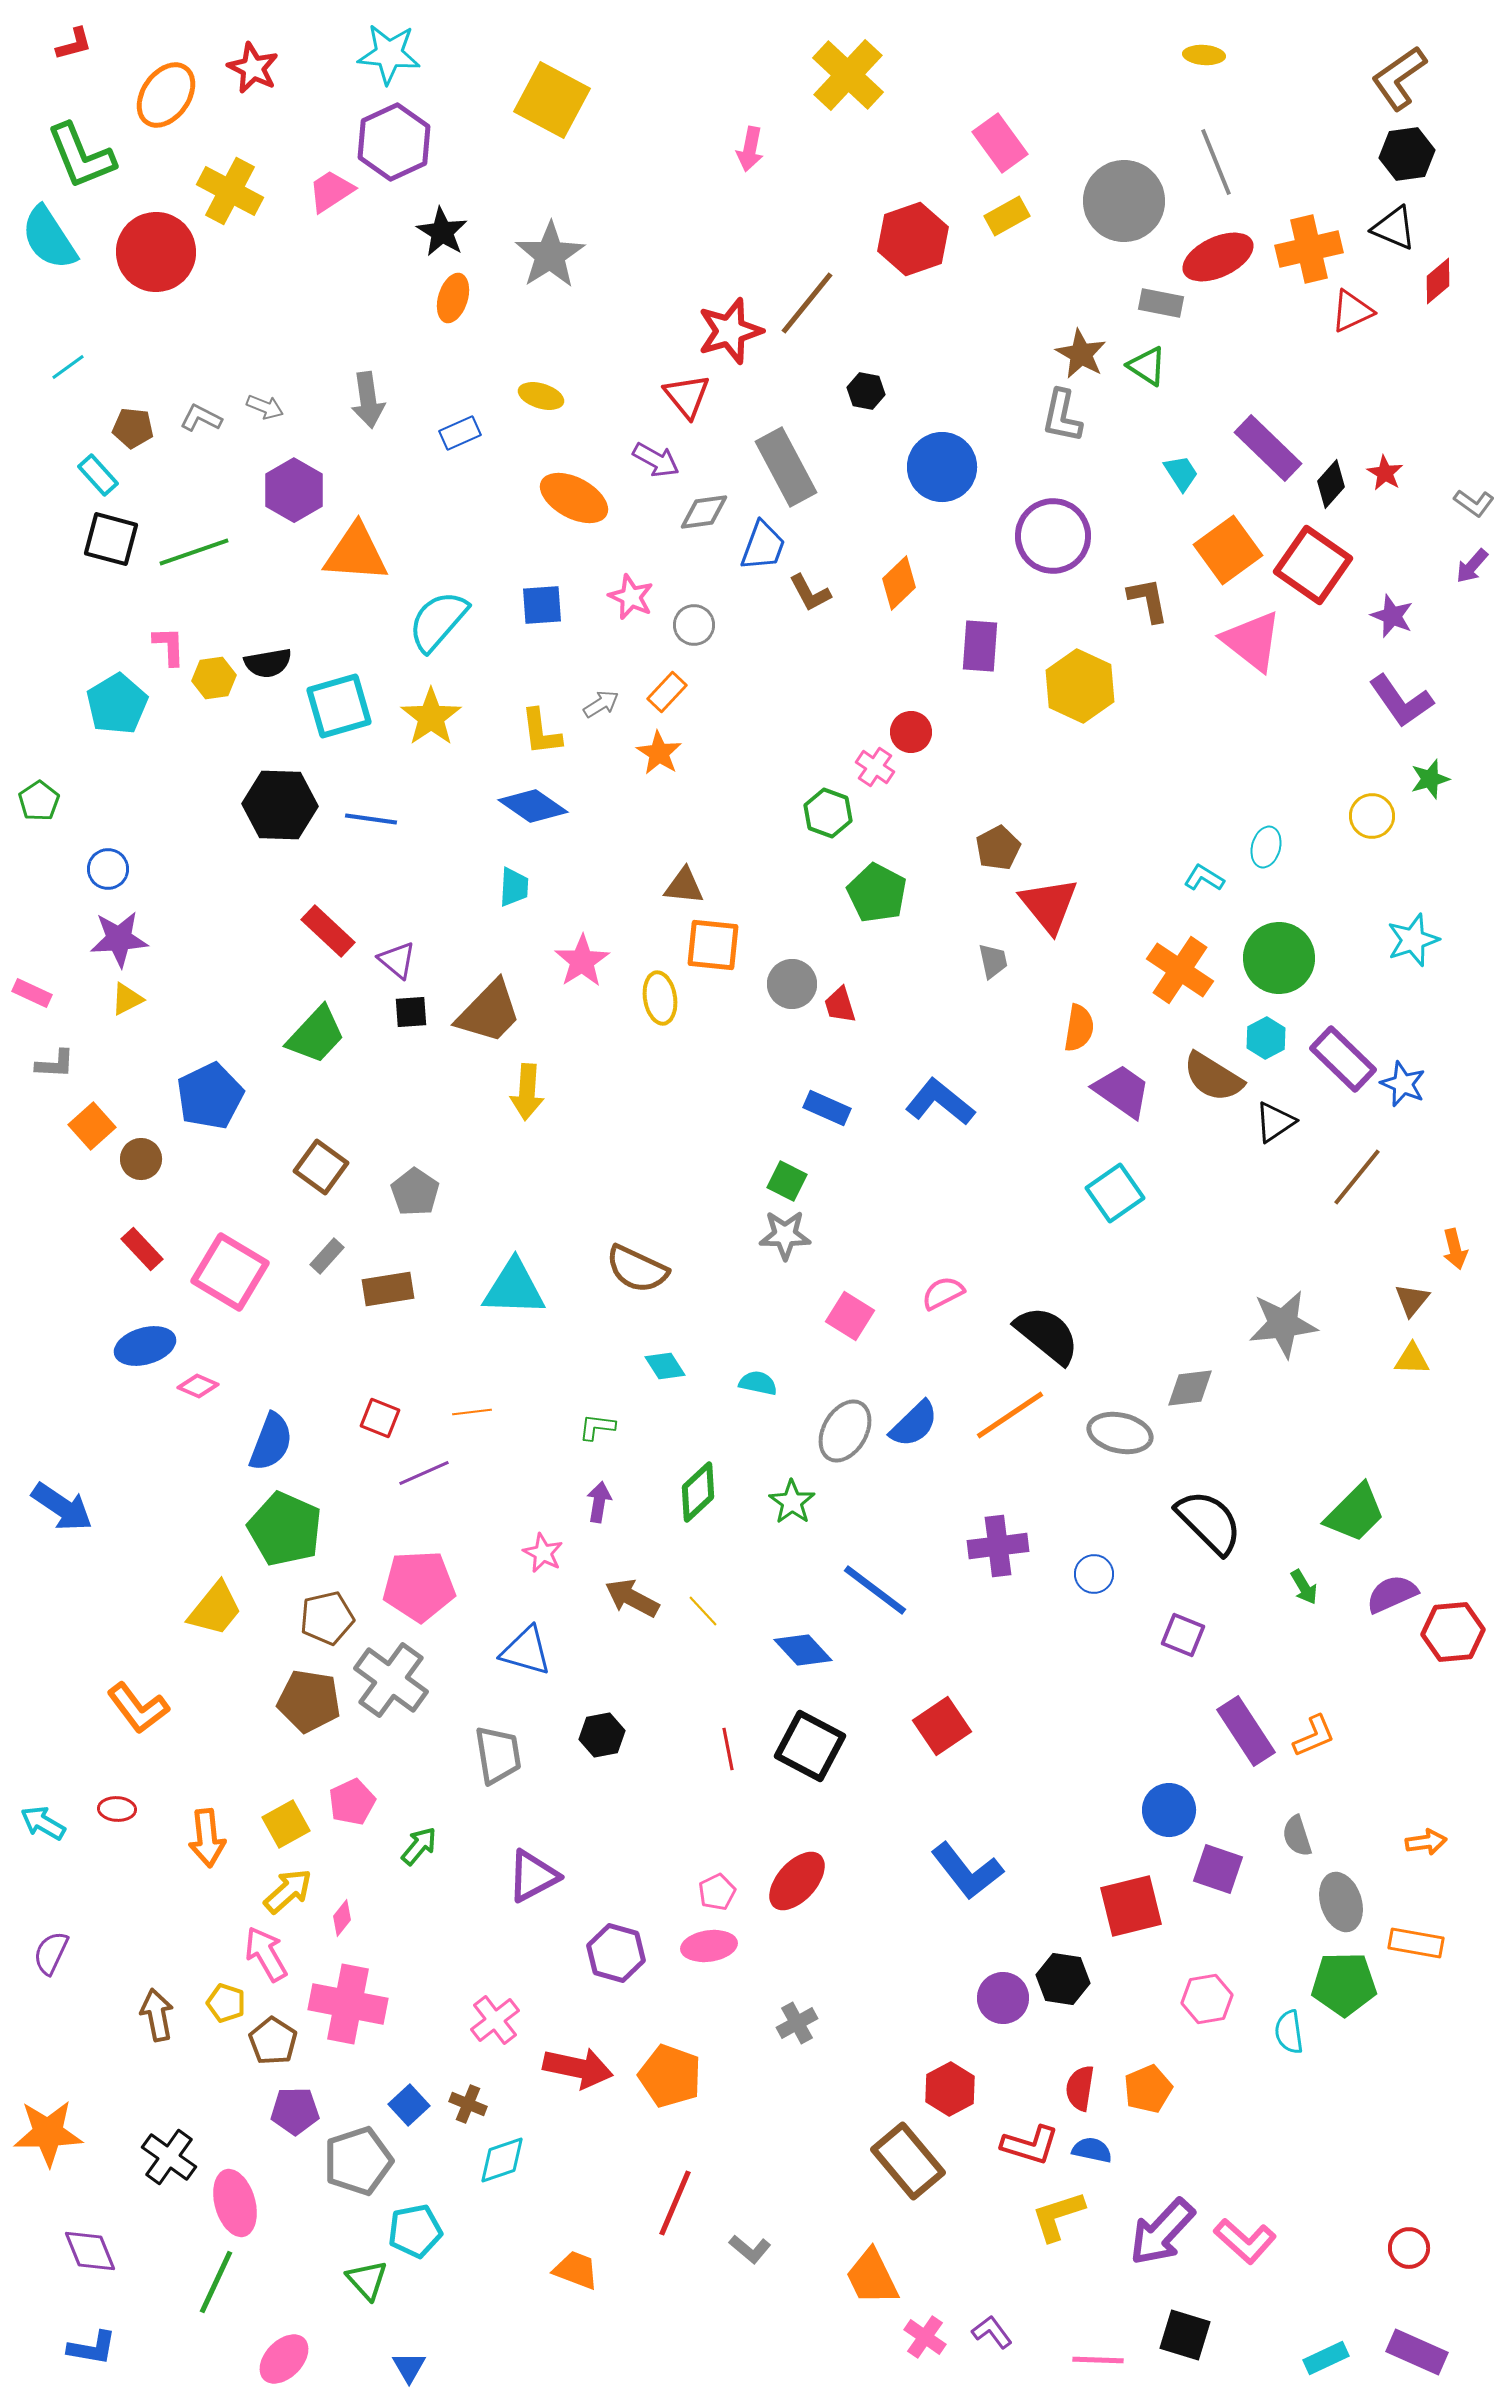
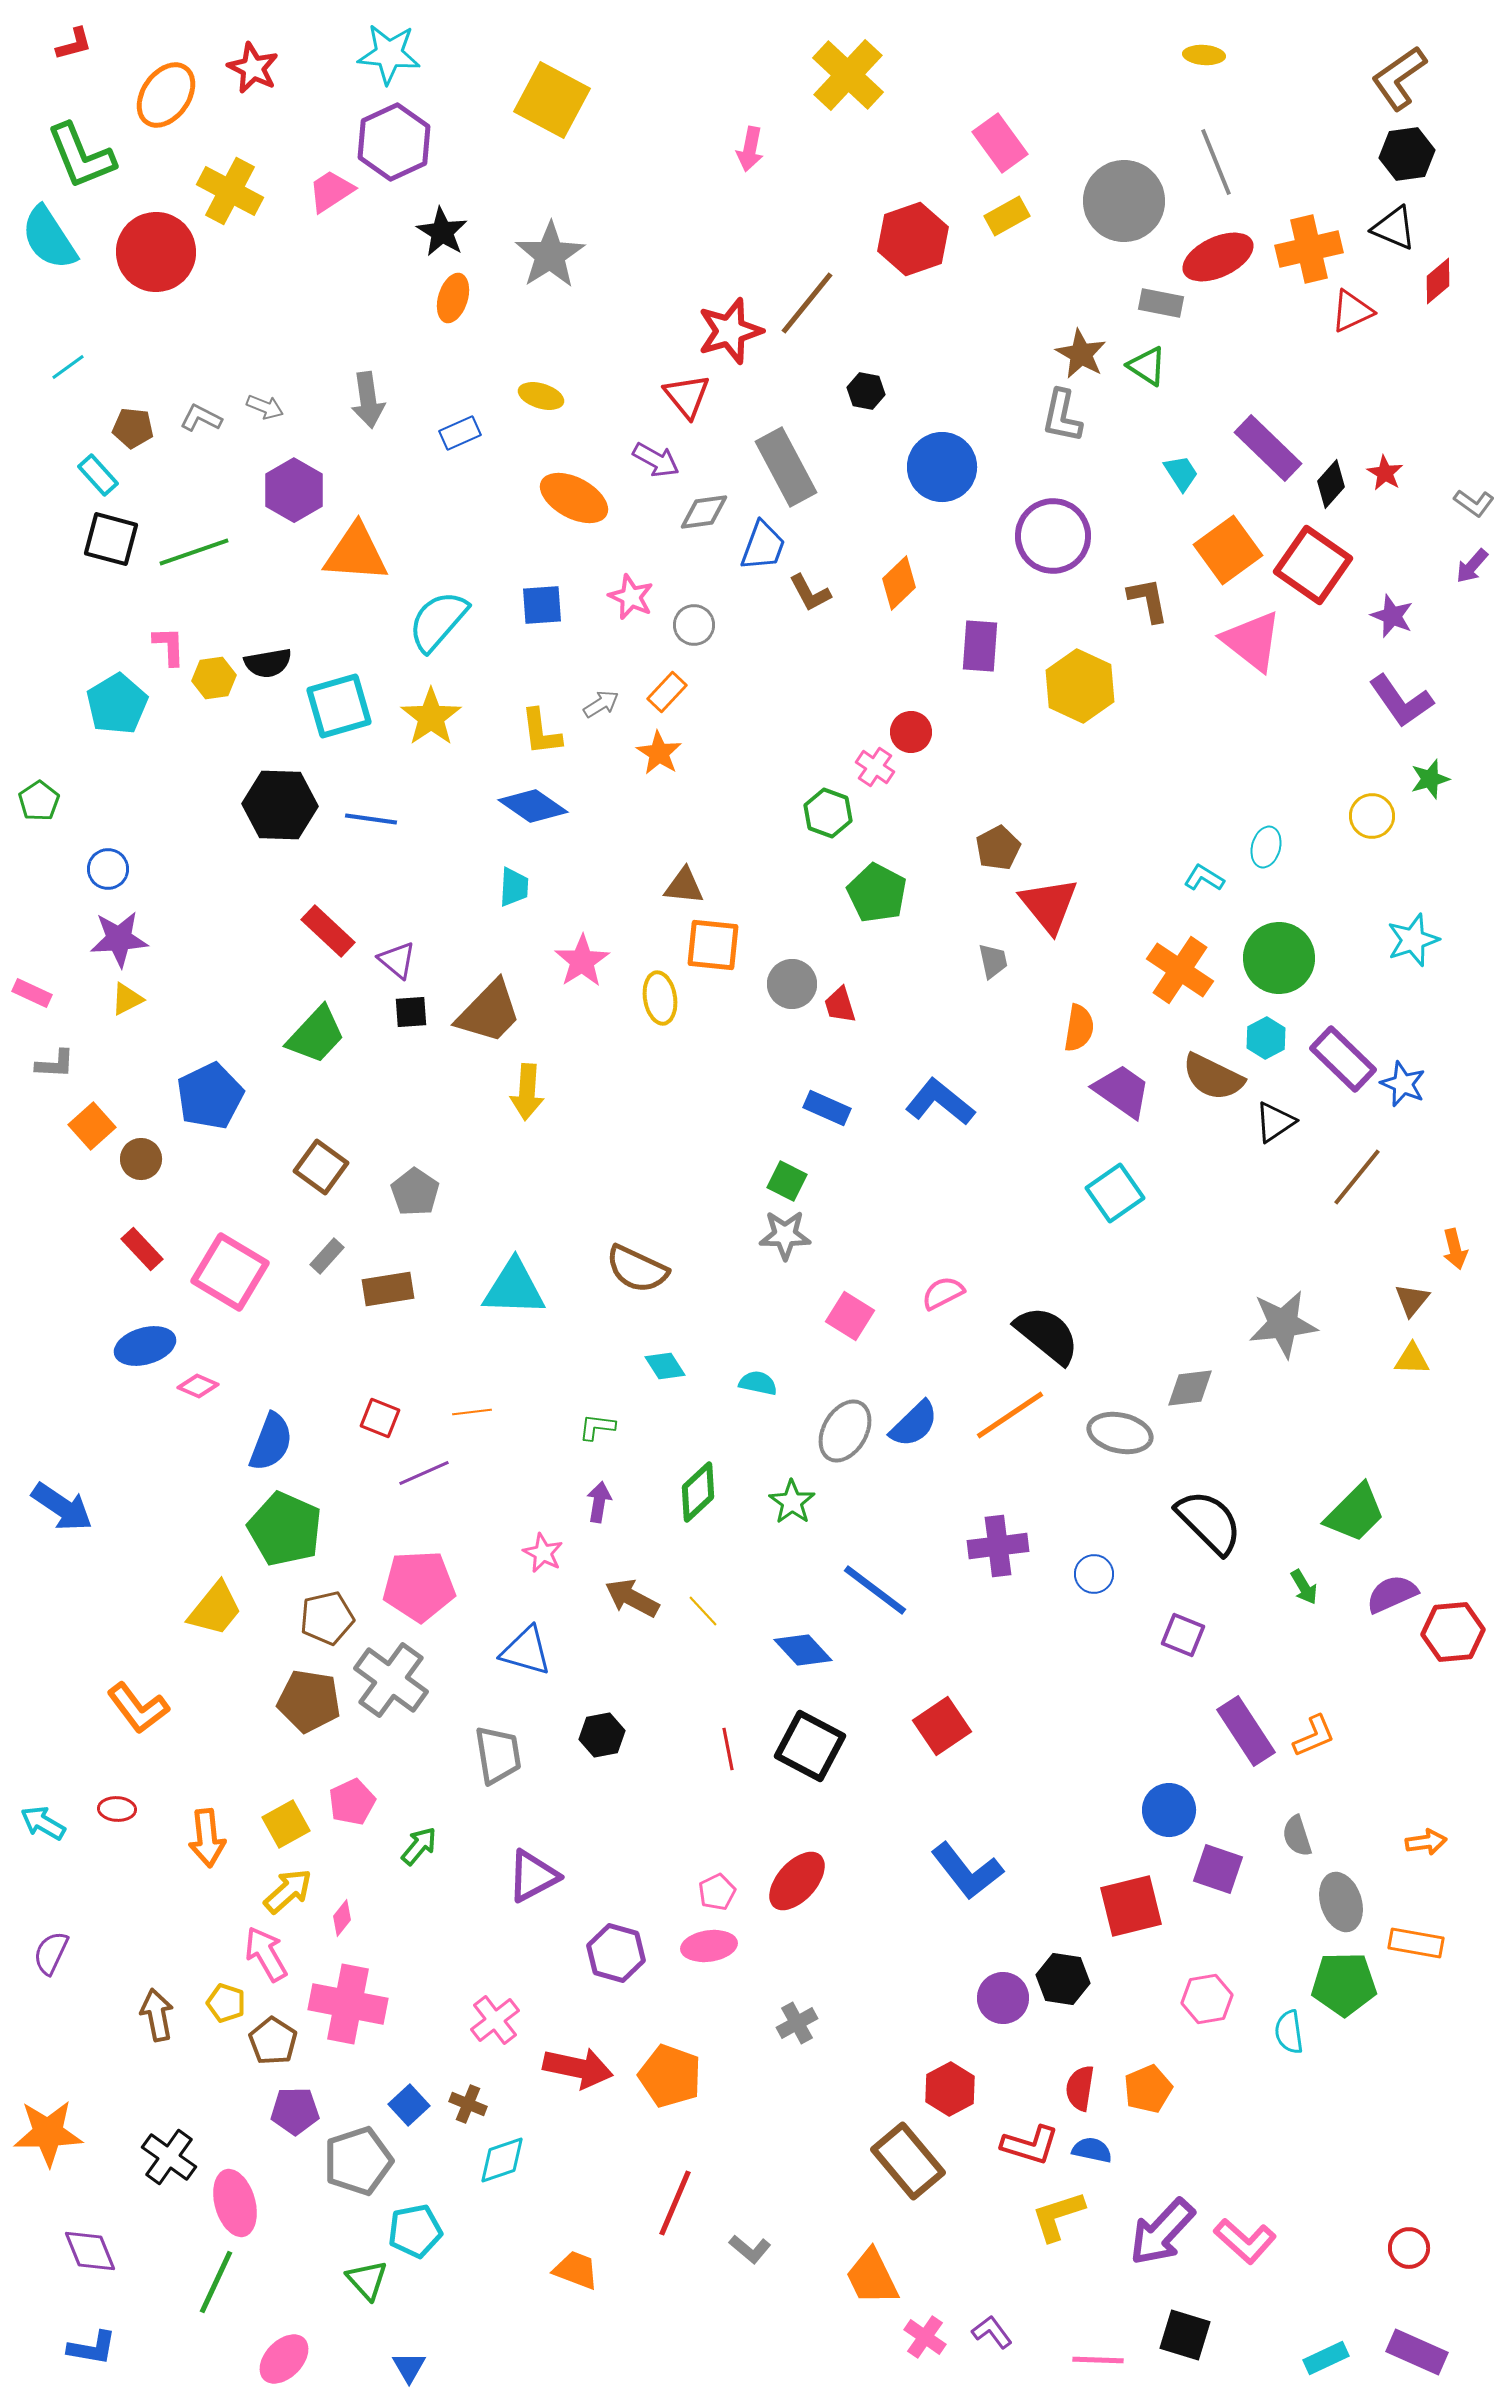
brown semicircle at (1213, 1077): rotated 6 degrees counterclockwise
